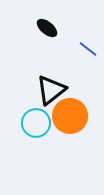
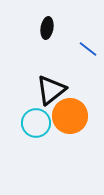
black ellipse: rotated 60 degrees clockwise
